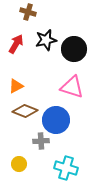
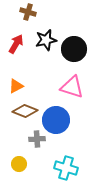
gray cross: moved 4 px left, 2 px up
